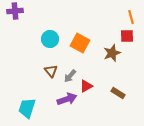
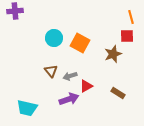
cyan circle: moved 4 px right, 1 px up
brown star: moved 1 px right, 1 px down
gray arrow: rotated 32 degrees clockwise
purple arrow: moved 2 px right
cyan trapezoid: rotated 95 degrees counterclockwise
